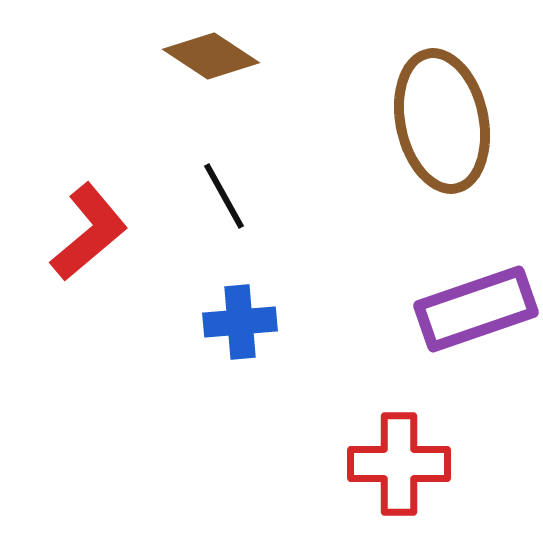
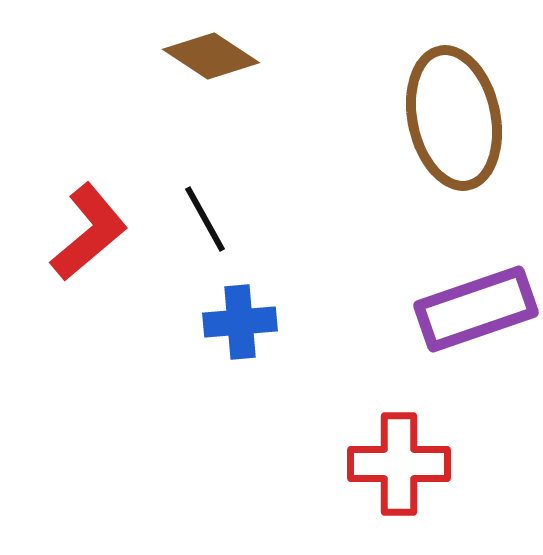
brown ellipse: moved 12 px right, 3 px up
black line: moved 19 px left, 23 px down
